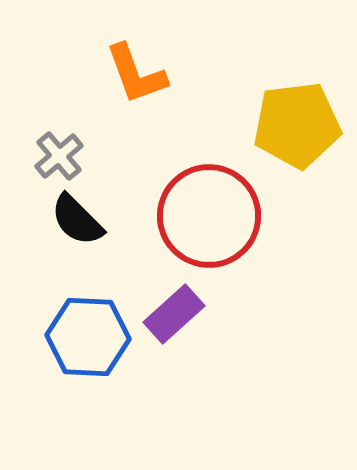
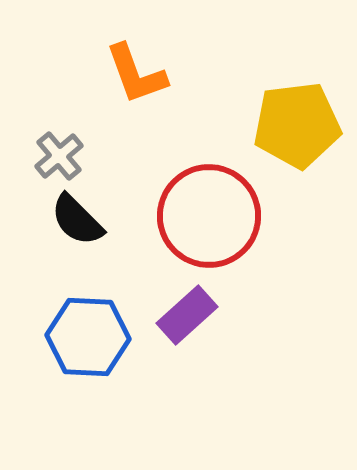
purple rectangle: moved 13 px right, 1 px down
